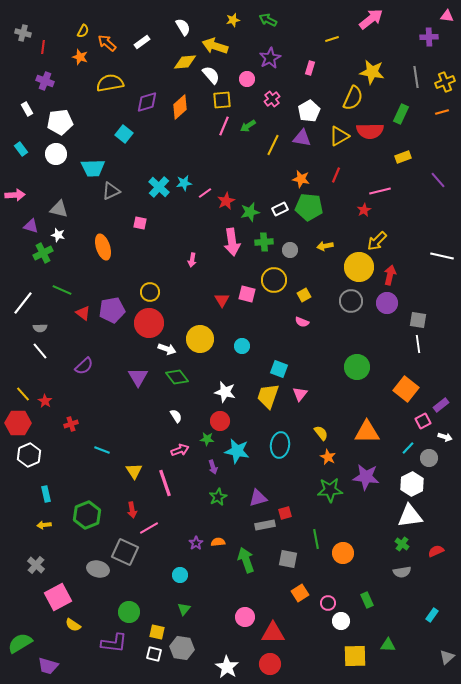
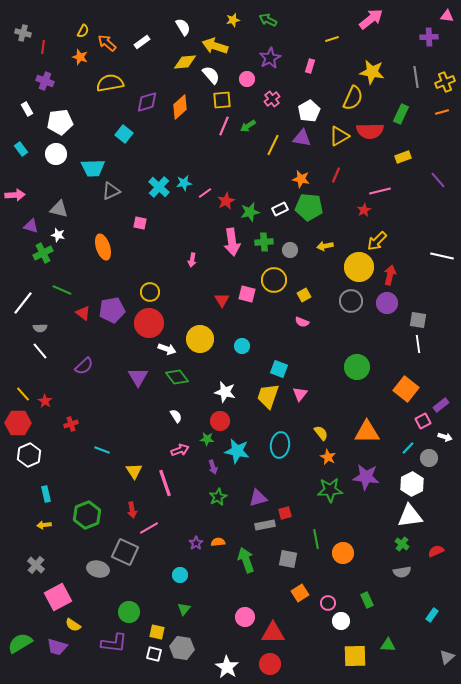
pink rectangle at (310, 68): moved 2 px up
purple trapezoid at (48, 666): moved 9 px right, 19 px up
